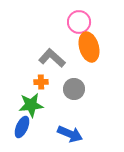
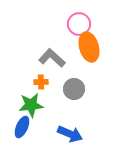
pink circle: moved 2 px down
